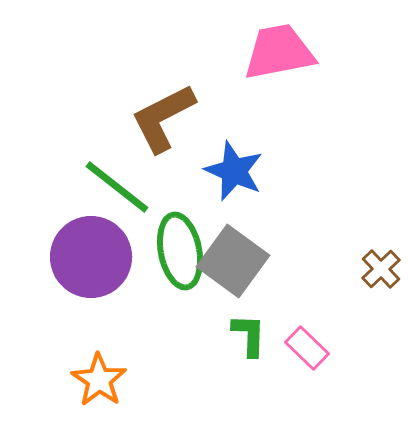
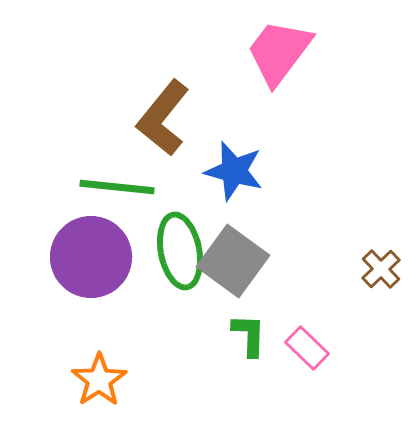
pink trapezoid: rotated 42 degrees counterclockwise
brown L-shape: rotated 24 degrees counterclockwise
blue star: rotated 8 degrees counterclockwise
green line: rotated 32 degrees counterclockwise
orange star: rotated 4 degrees clockwise
